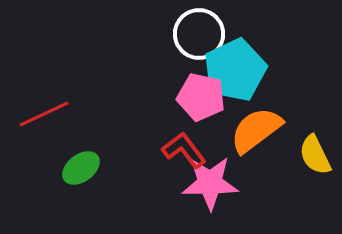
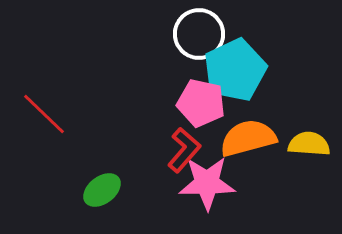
pink pentagon: moved 6 px down
red line: rotated 69 degrees clockwise
orange semicircle: moved 8 px left, 8 px down; rotated 22 degrees clockwise
red L-shape: rotated 78 degrees clockwise
yellow semicircle: moved 6 px left, 11 px up; rotated 120 degrees clockwise
green ellipse: moved 21 px right, 22 px down
pink star: moved 3 px left
